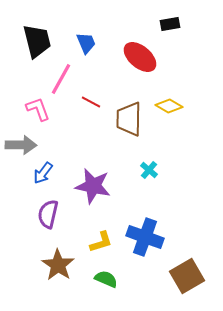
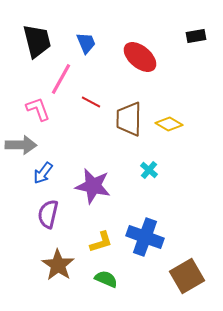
black rectangle: moved 26 px right, 12 px down
yellow diamond: moved 18 px down
